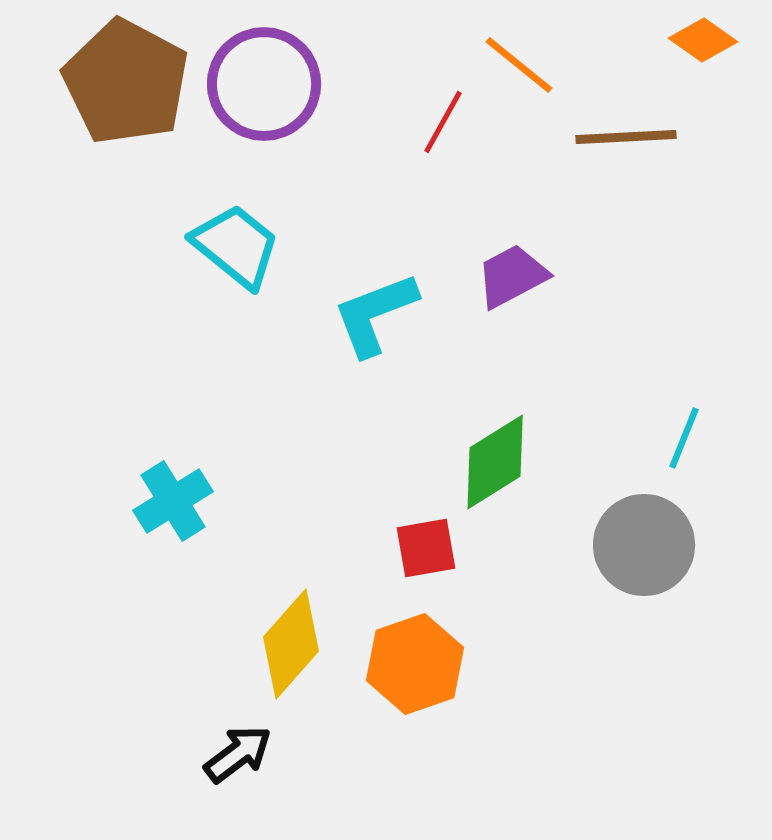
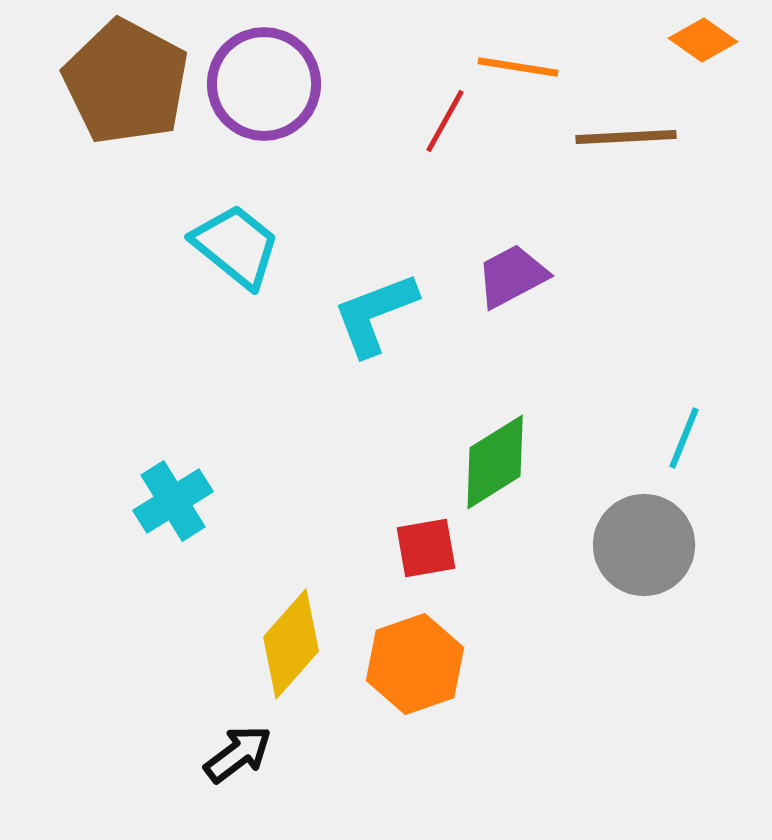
orange line: moved 1 px left, 2 px down; rotated 30 degrees counterclockwise
red line: moved 2 px right, 1 px up
